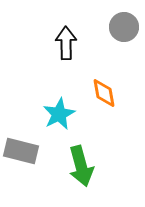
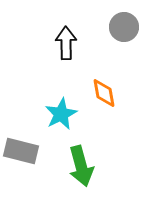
cyan star: moved 2 px right
